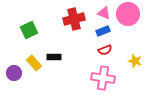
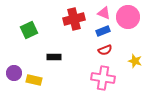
pink circle: moved 3 px down
yellow rectangle: moved 17 px down; rotated 35 degrees counterclockwise
